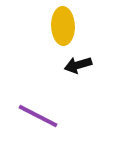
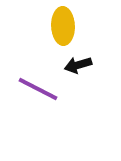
purple line: moved 27 px up
